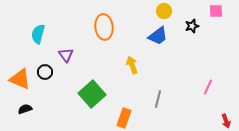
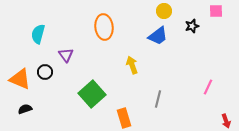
orange rectangle: rotated 36 degrees counterclockwise
